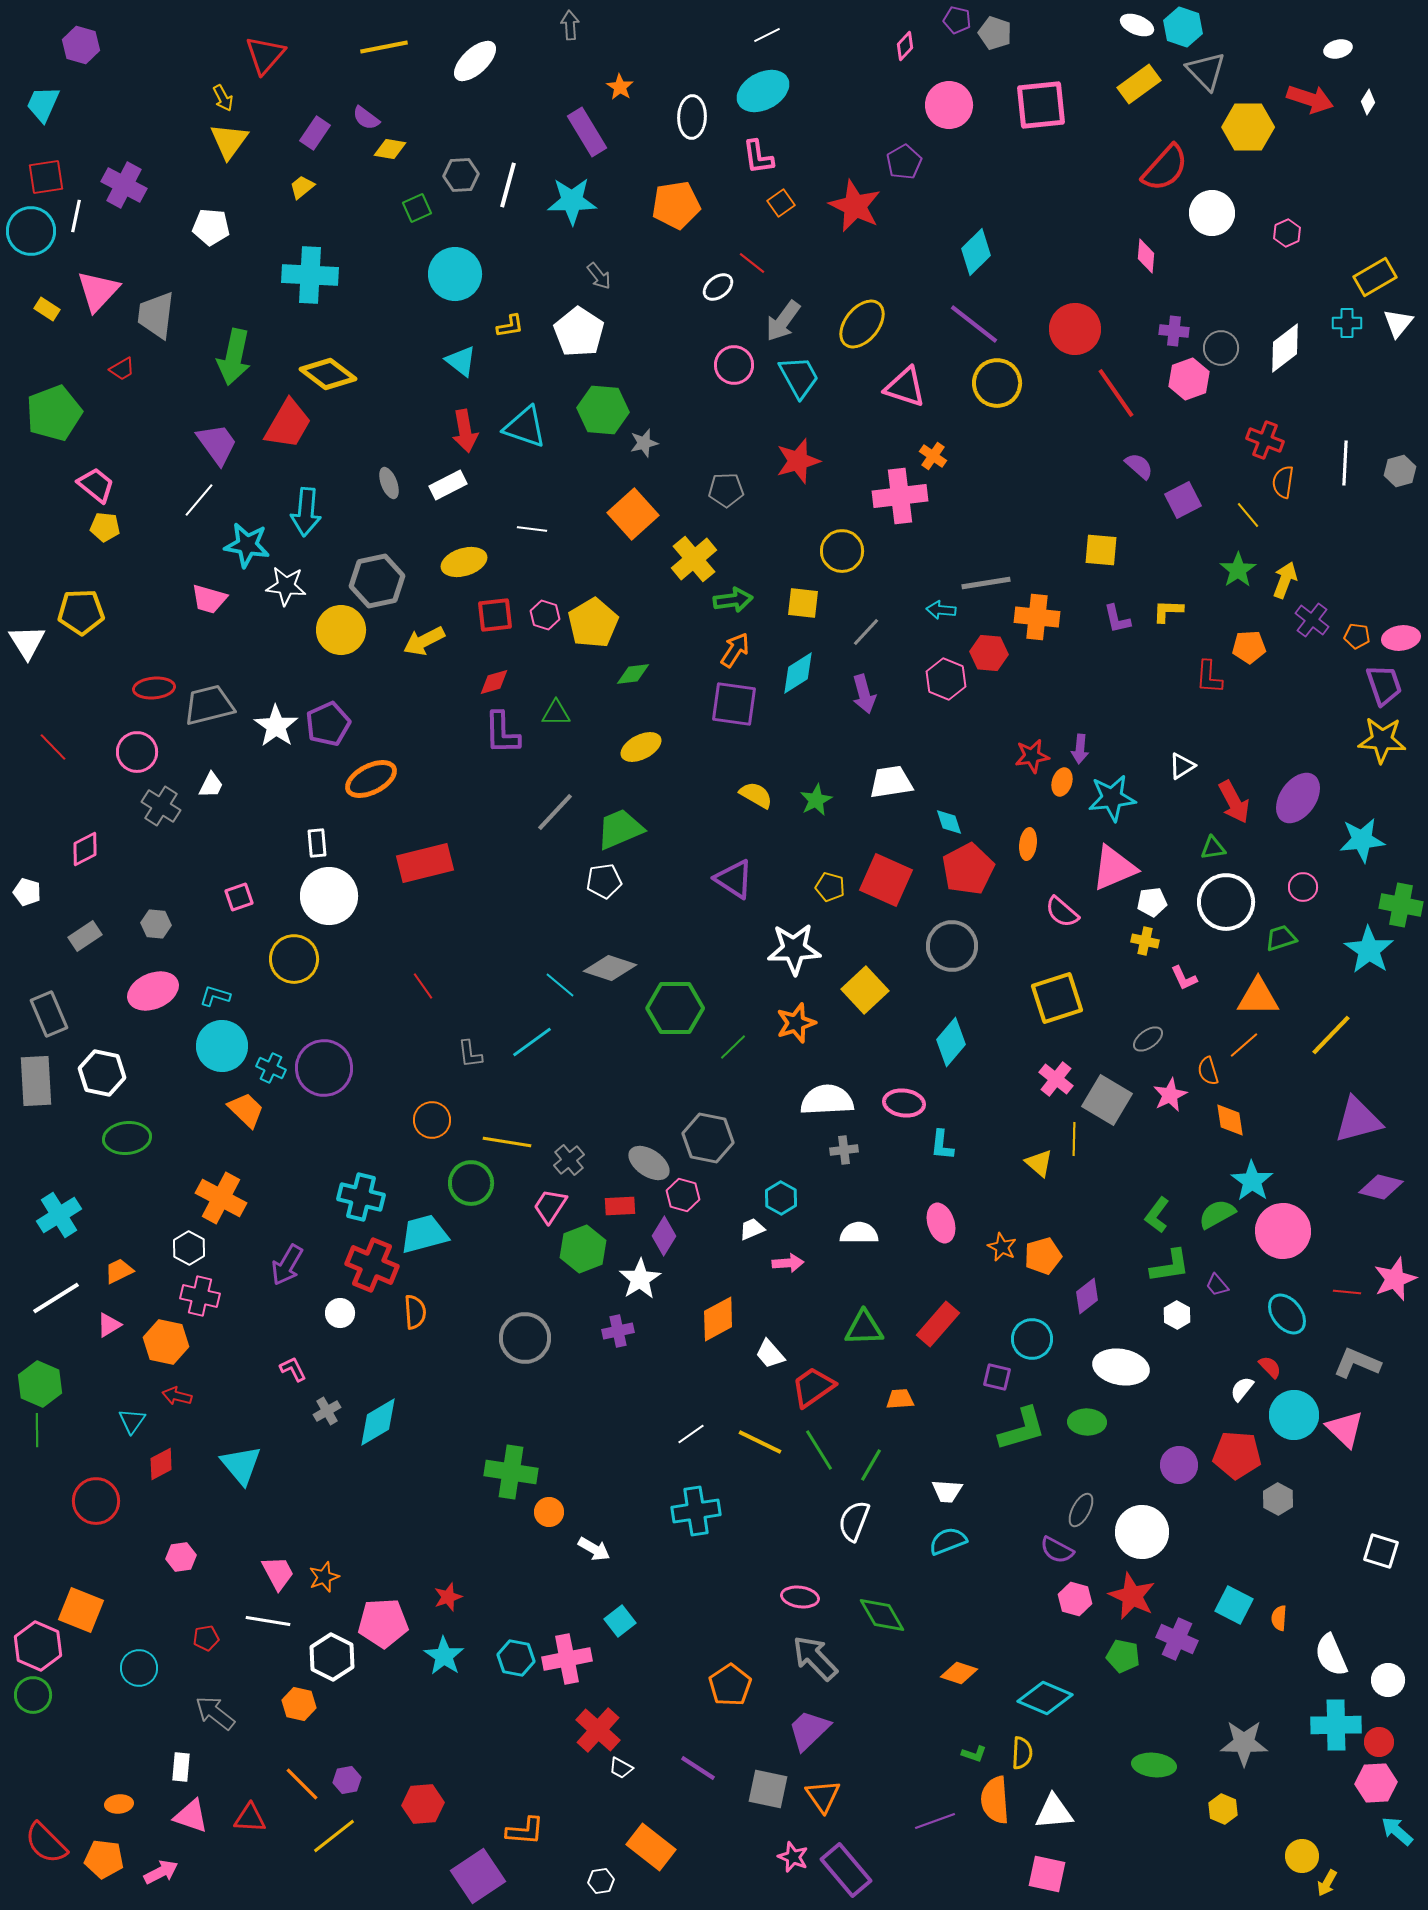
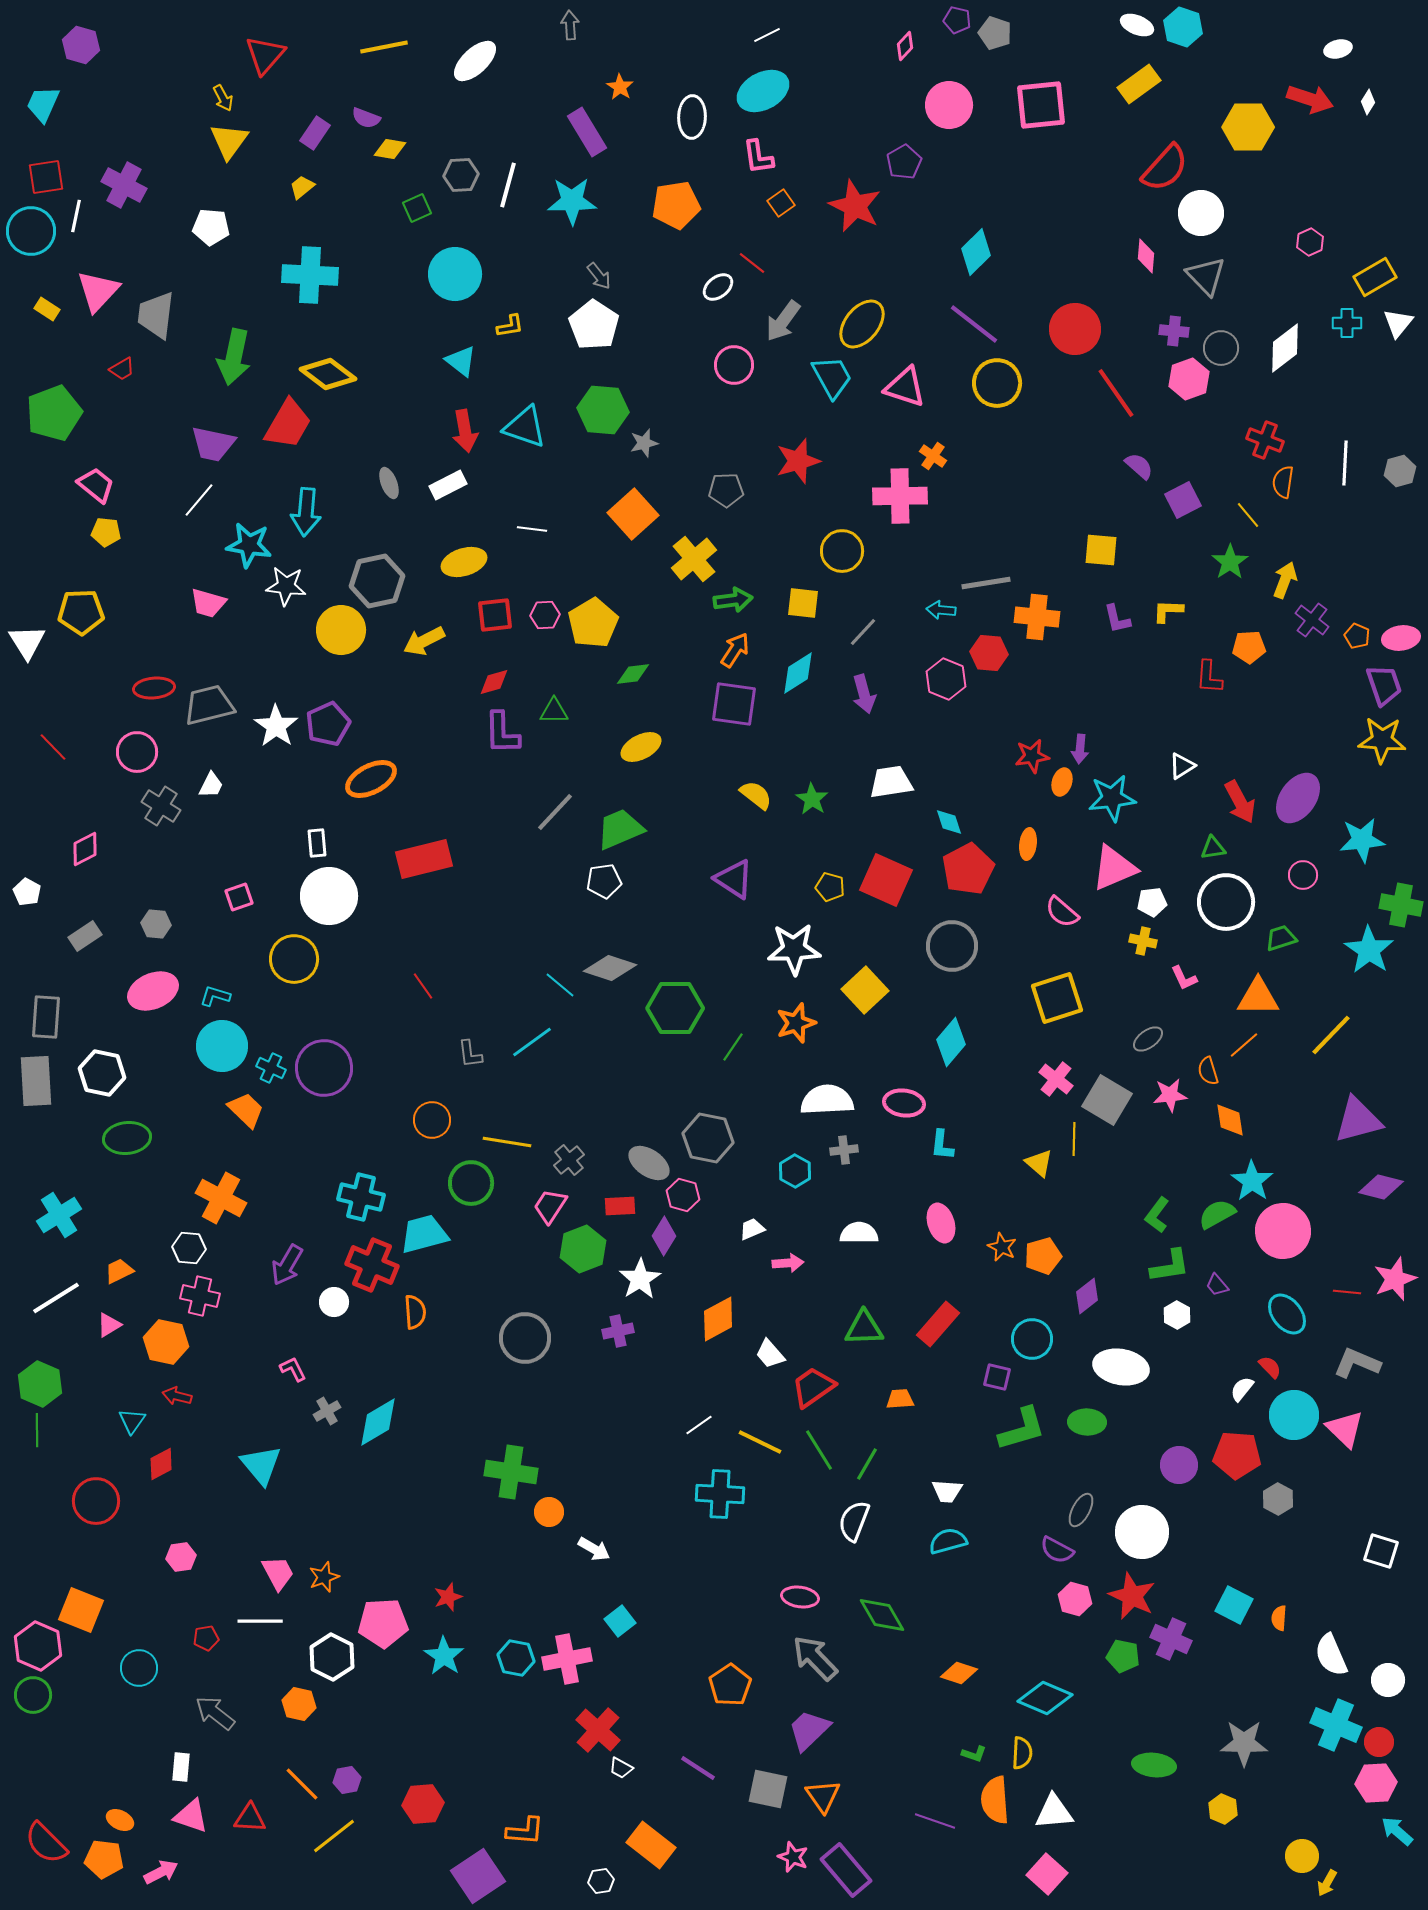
gray triangle at (1206, 71): moved 205 px down
purple semicircle at (366, 118): rotated 16 degrees counterclockwise
white circle at (1212, 213): moved 11 px left
pink hexagon at (1287, 233): moved 23 px right, 9 px down
white pentagon at (579, 332): moved 15 px right, 7 px up
cyan trapezoid at (799, 377): moved 33 px right
purple trapezoid at (217, 444): moved 4 px left; rotated 138 degrees clockwise
pink cross at (900, 496): rotated 6 degrees clockwise
yellow pentagon at (105, 527): moved 1 px right, 5 px down
cyan star at (247, 545): moved 2 px right
green star at (1238, 570): moved 8 px left, 8 px up
pink trapezoid at (209, 599): moved 1 px left, 4 px down
pink hexagon at (545, 615): rotated 20 degrees counterclockwise
gray line at (866, 632): moved 3 px left
orange pentagon at (1357, 636): rotated 15 degrees clockwise
green triangle at (556, 713): moved 2 px left, 2 px up
yellow semicircle at (756, 795): rotated 8 degrees clockwise
green star at (816, 800): moved 4 px left, 1 px up; rotated 12 degrees counterclockwise
red arrow at (1234, 802): moved 6 px right
red rectangle at (425, 863): moved 1 px left, 4 px up
pink circle at (1303, 887): moved 12 px up
white pentagon at (27, 892): rotated 12 degrees clockwise
yellow cross at (1145, 941): moved 2 px left
gray rectangle at (49, 1014): moved 3 px left, 3 px down; rotated 27 degrees clockwise
green line at (733, 1047): rotated 12 degrees counterclockwise
pink star at (1170, 1095): rotated 20 degrees clockwise
cyan hexagon at (781, 1198): moved 14 px right, 27 px up
white hexagon at (189, 1248): rotated 24 degrees counterclockwise
white circle at (340, 1313): moved 6 px left, 11 px up
white line at (691, 1434): moved 8 px right, 9 px up
cyan triangle at (241, 1465): moved 20 px right
green line at (871, 1465): moved 4 px left, 1 px up
cyan cross at (696, 1511): moved 24 px right, 17 px up; rotated 12 degrees clockwise
cyan semicircle at (948, 1541): rotated 6 degrees clockwise
white line at (268, 1621): moved 8 px left; rotated 9 degrees counterclockwise
purple cross at (1177, 1639): moved 6 px left
cyan cross at (1336, 1725): rotated 24 degrees clockwise
orange ellipse at (119, 1804): moved 1 px right, 16 px down; rotated 32 degrees clockwise
purple line at (935, 1821): rotated 39 degrees clockwise
orange rectangle at (651, 1847): moved 2 px up
pink square at (1047, 1874): rotated 30 degrees clockwise
